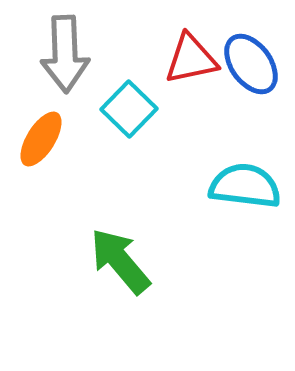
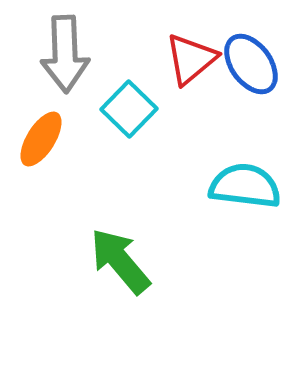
red triangle: rotated 28 degrees counterclockwise
